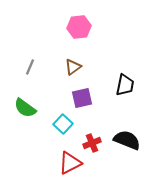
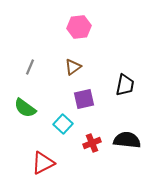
purple square: moved 2 px right, 1 px down
black semicircle: rotated 16 degrees counterclockwise
red triangle: moved 27 px left
